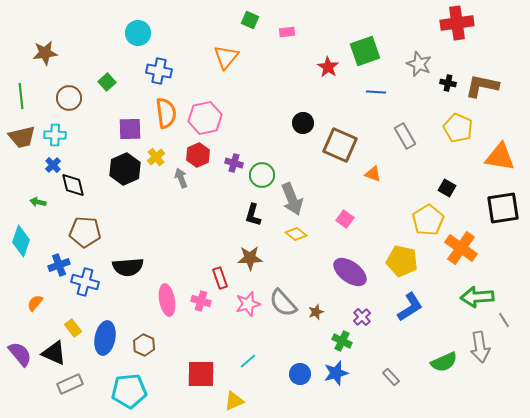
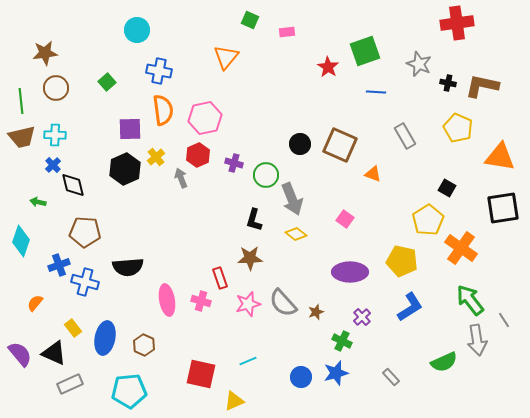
cyan circle at (138, 33): moved 1 px left, 3 px up
green line at (21, 96): moved 5 px down
brown circle at (69, 98): moved 13 px left, 10 px up
orange semicircle at (166, 113): moved 3 px left, 3 px up
black circle at (303, 123): moved 3 px left, 21 px down
green circle at (262, 175): moved 4 px right
black L-shape at (253, 215): moved 1 px right, 5 px down
purple ellipse at (350, 272): rotated 36 degrees counterclockwise
green arrow at (477, 297): moved 7 px left, 3 px down; rotated 56 degrees clockwise
gray arrow at (480, 347): moved 3 px left, 7 px up
cyan line at (248, 361): rotated 18 degrees clockwise
red square at (201, 374): rotated 12 degrees clockwise
blue circle at (300, 374): moved 1 px right, 3 px down
